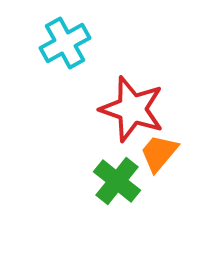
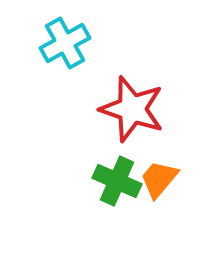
orange trapezoid: moved 26 px down
green cross: rotated 15 degrees counterclockwise
